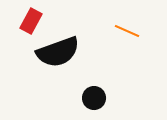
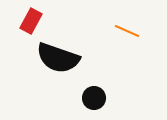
black semicircle: moved 6 px down; rotated 39 degrees clockwise
